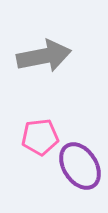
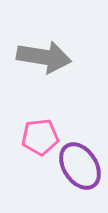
gray arrow: moved 1 px down; rotated 20 degrees clockwise
